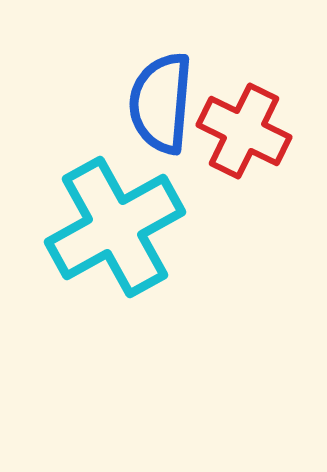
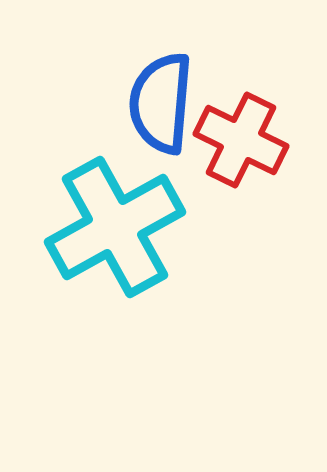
red cross: moved 3 px left, 9 px down
